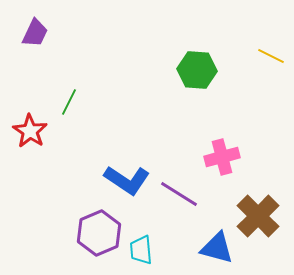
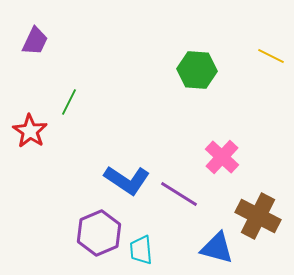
purple trapezoid: moved 8 px down
pink cross: rotated 32 degrees counterclockwise
brown cross: rotated 18 degrees counterclockwise
